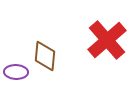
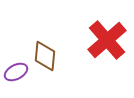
purple ellipse: rotated 30 degrees counterclockwise
